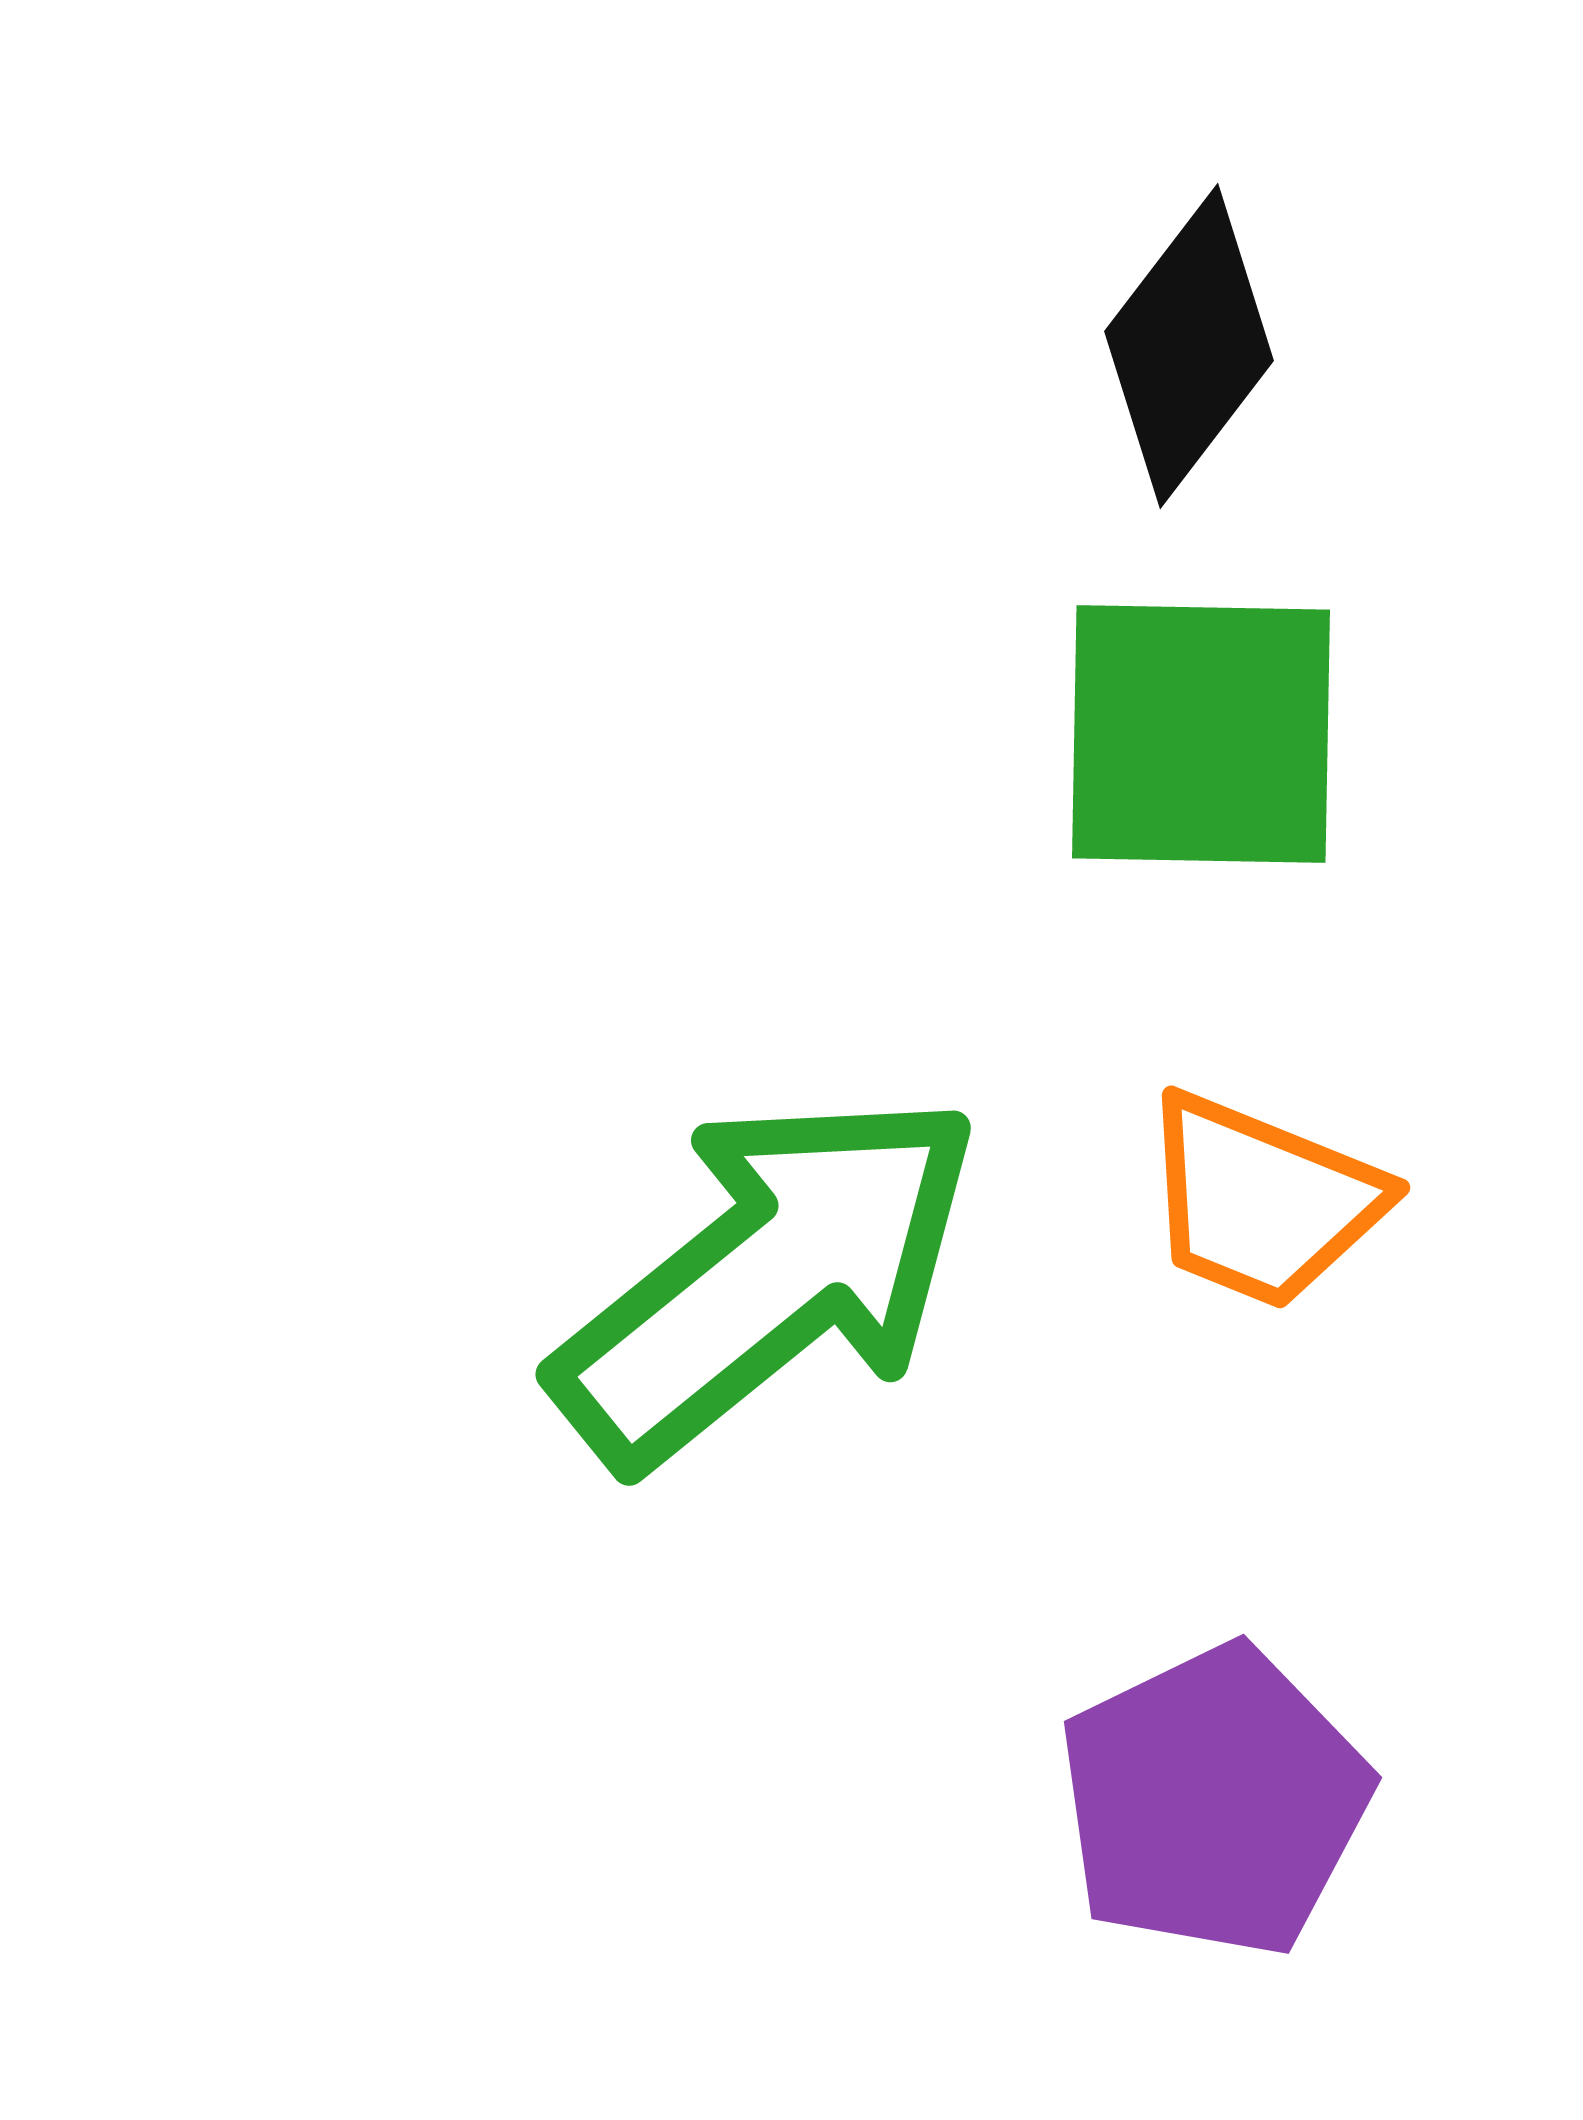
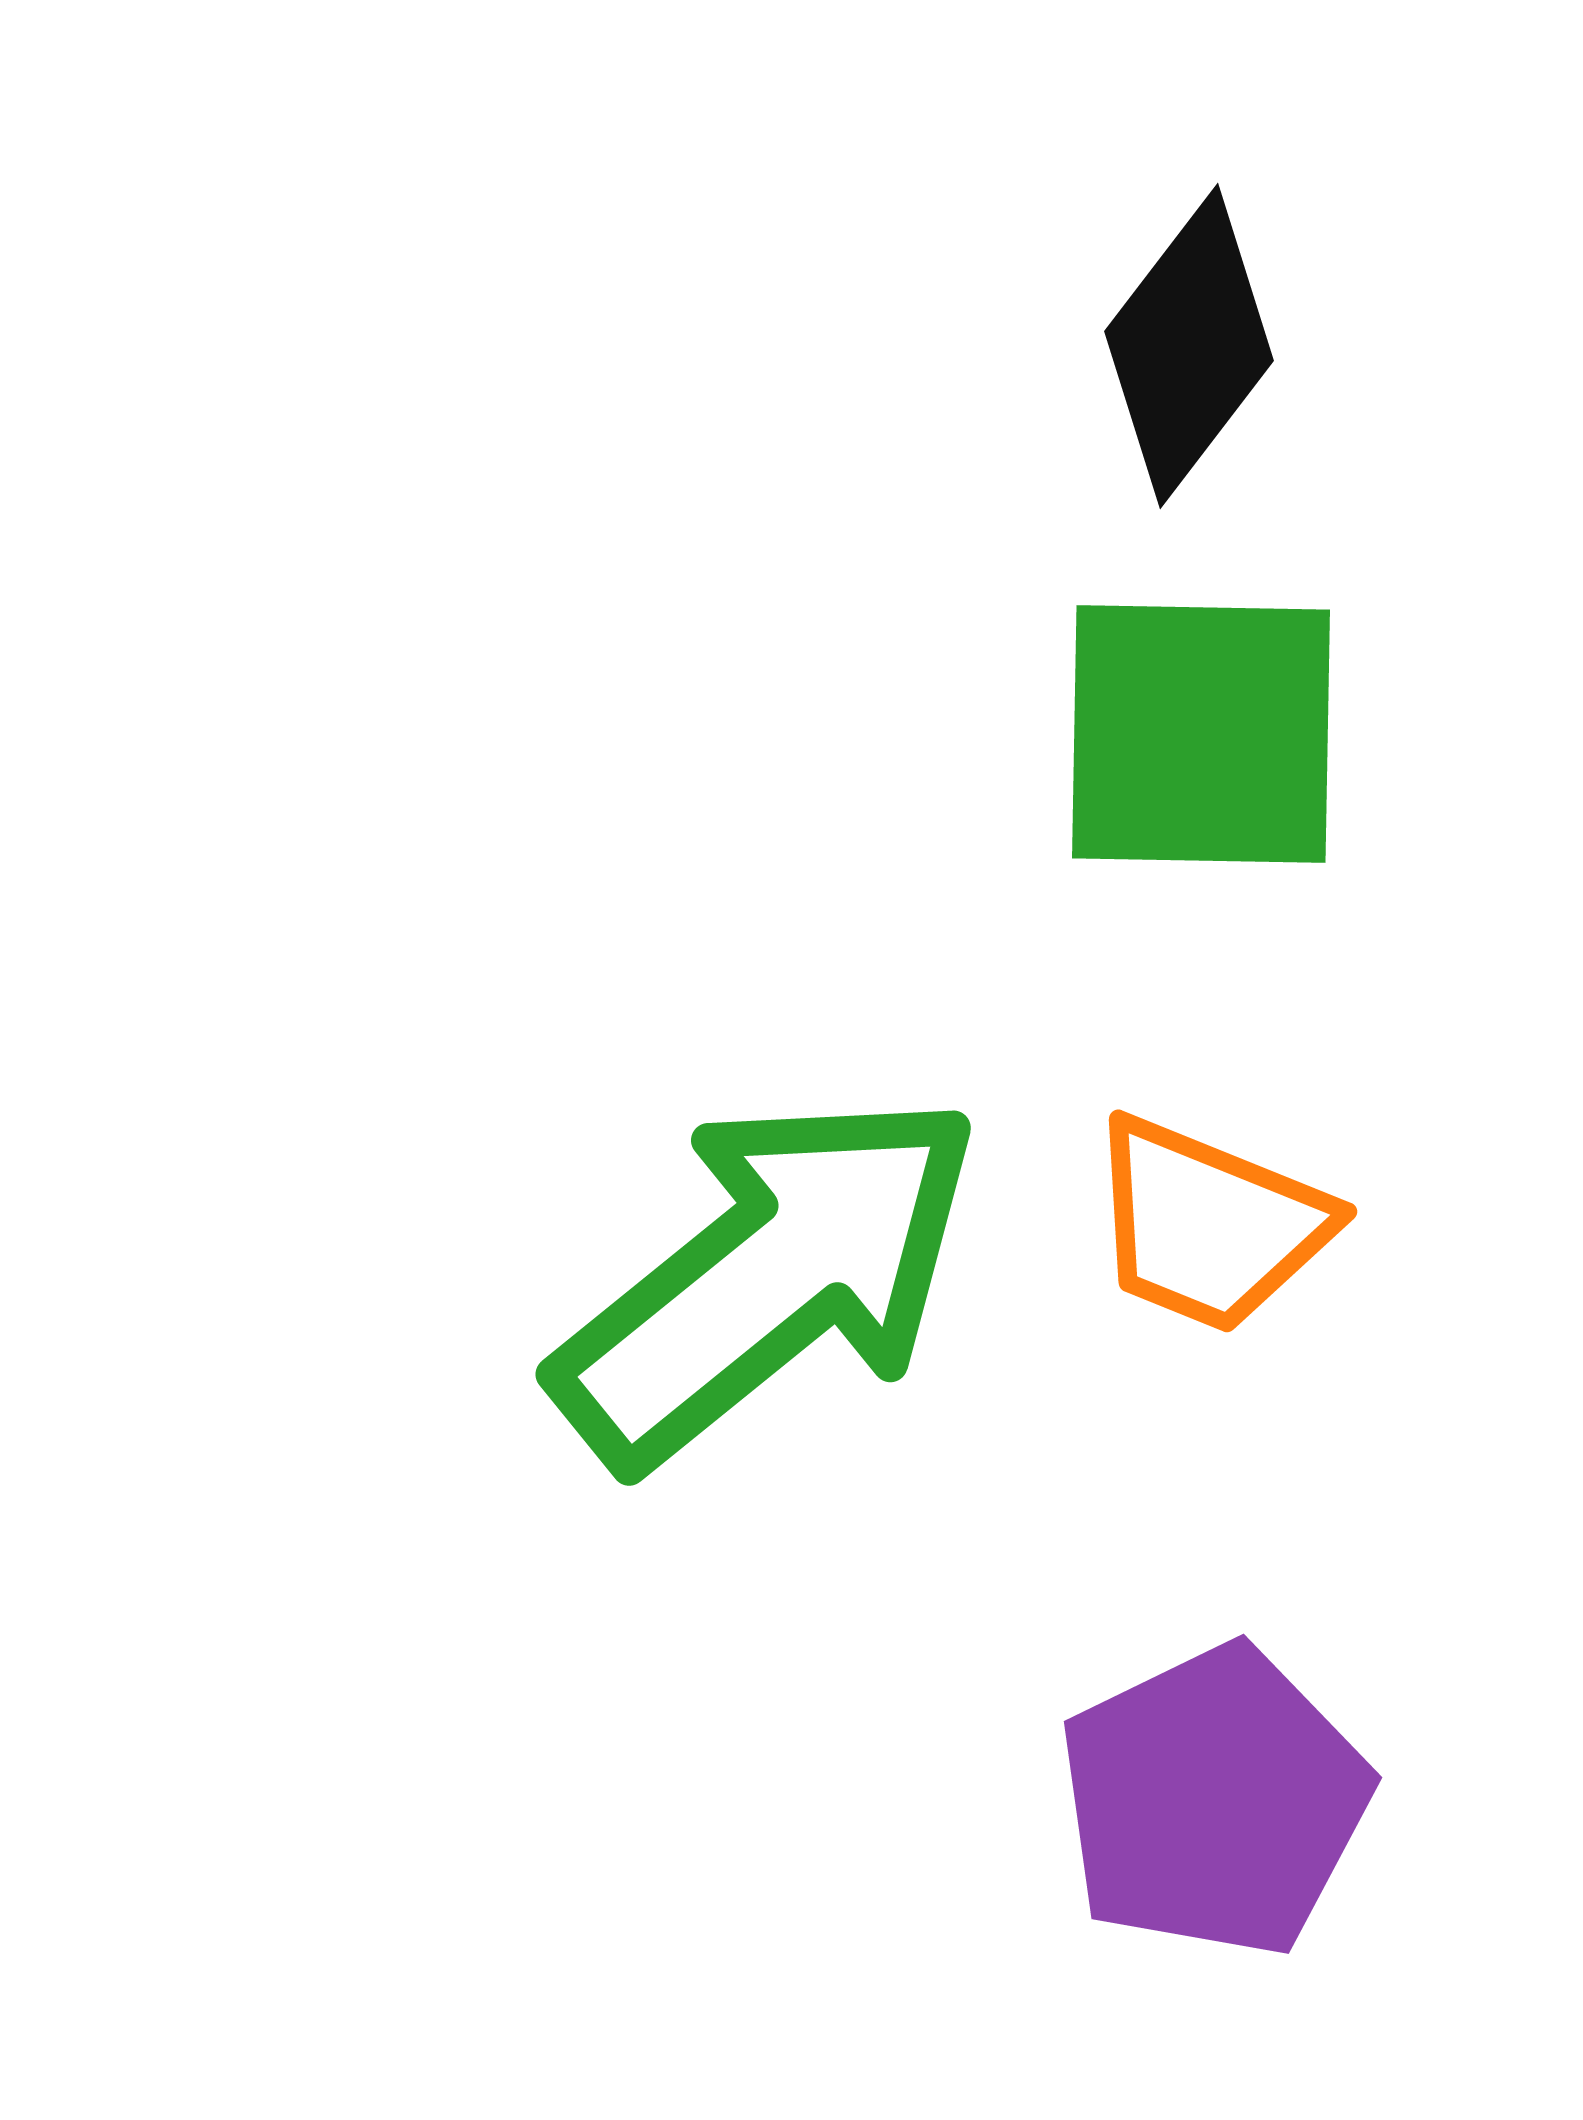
orange trapezoid: moved 53 px left, 24 px down
